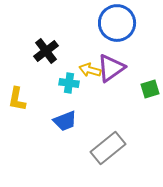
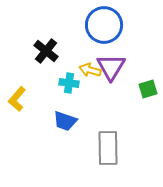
blue circle: moved 13 px left, 2 px down
black cross: rotated 15 degrees counterclockwise
purple triangle: moved 1 px up; rotated 24 degrees counterclockwise
green square: moved 2 px left
yellow L-shape: rotated 30 degrees clockwise
blue trapezoid: rotated 40 degrees clockwise
gray rectangle: rotated 52 degrees counterclockwise
